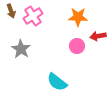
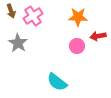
gray star: moved 3 px left, 6 px up
